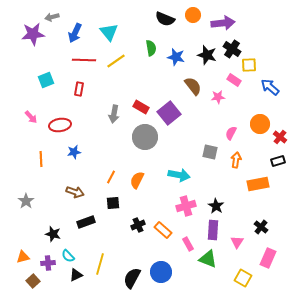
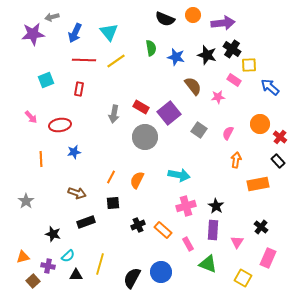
pink semicircle at (231, 133): moved 3 px left
gray square at (210, 152): moved 11 px left, 22 px up; rotated 21 degrees clockwise
black rectangle at (278, 161): rotated 64 degrees clockwise
brown arrow at (75, 192): moved 2 px right, 1 px down
cyan semicircle at (68, 256): rotated 88 degrees counterclockwise
green triangle at (208, 259): moved 5 px down
purple cross at (48, 263): moved 3 px down; rotated 16 degrees clockwise
black triangle at (76, 275): rotated 24 degrees clockwise
